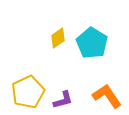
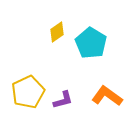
yellow diamond: moved 1 px left, 6 px up
cyan pentagon: moved 1 px left
orange L-shape: rotated 20 degrees counterclockwise
